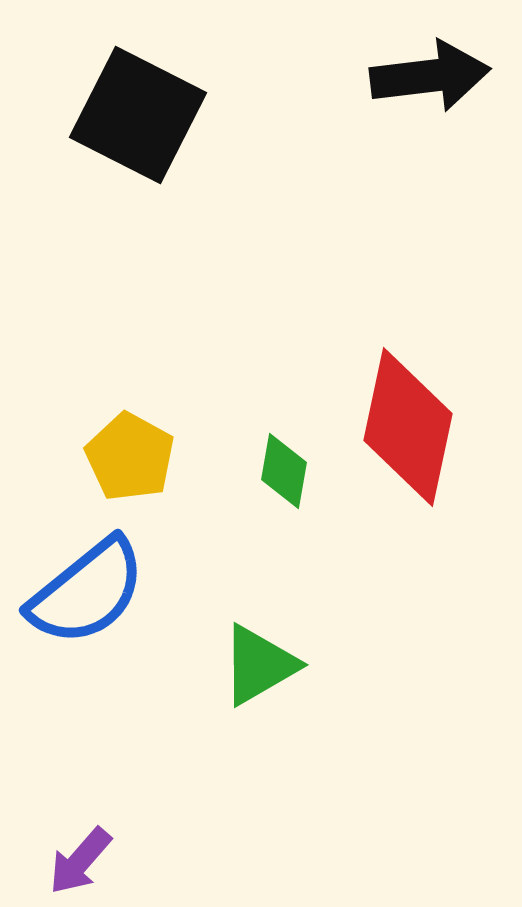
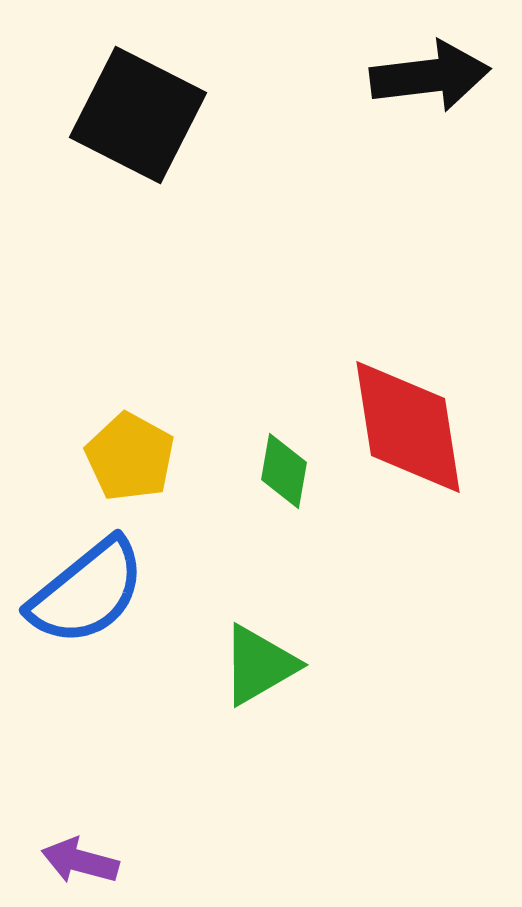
red diamond: rotated 21 degrees counterclockwise
purple arrow: rotated 64 degrees clockwise
